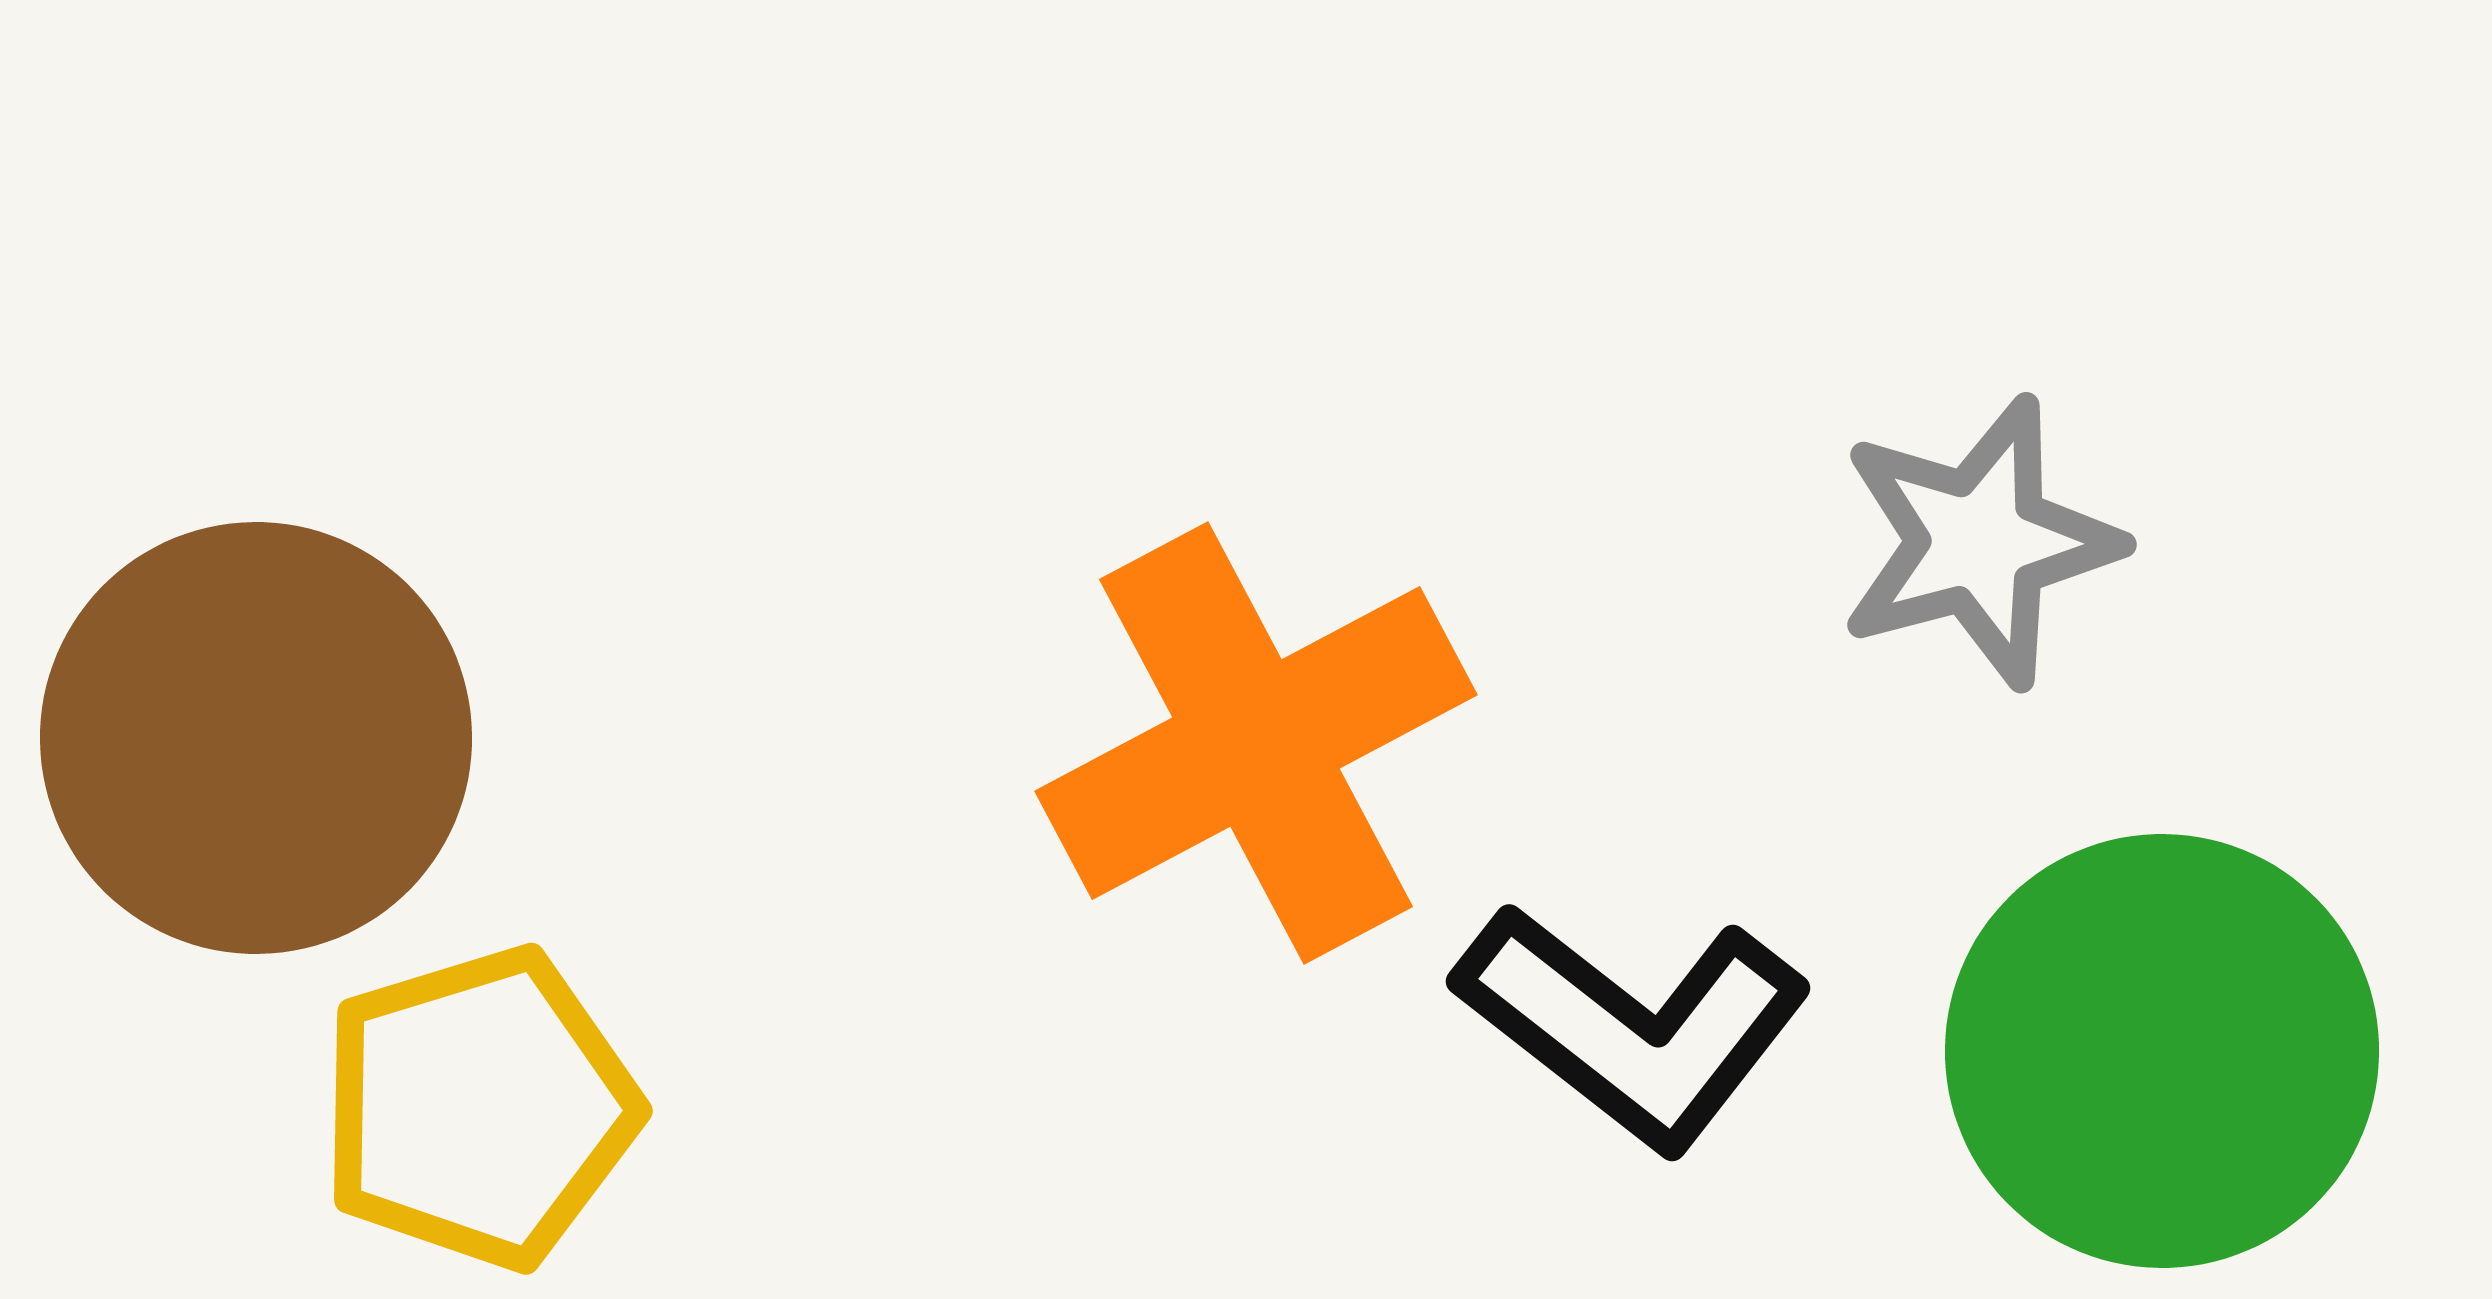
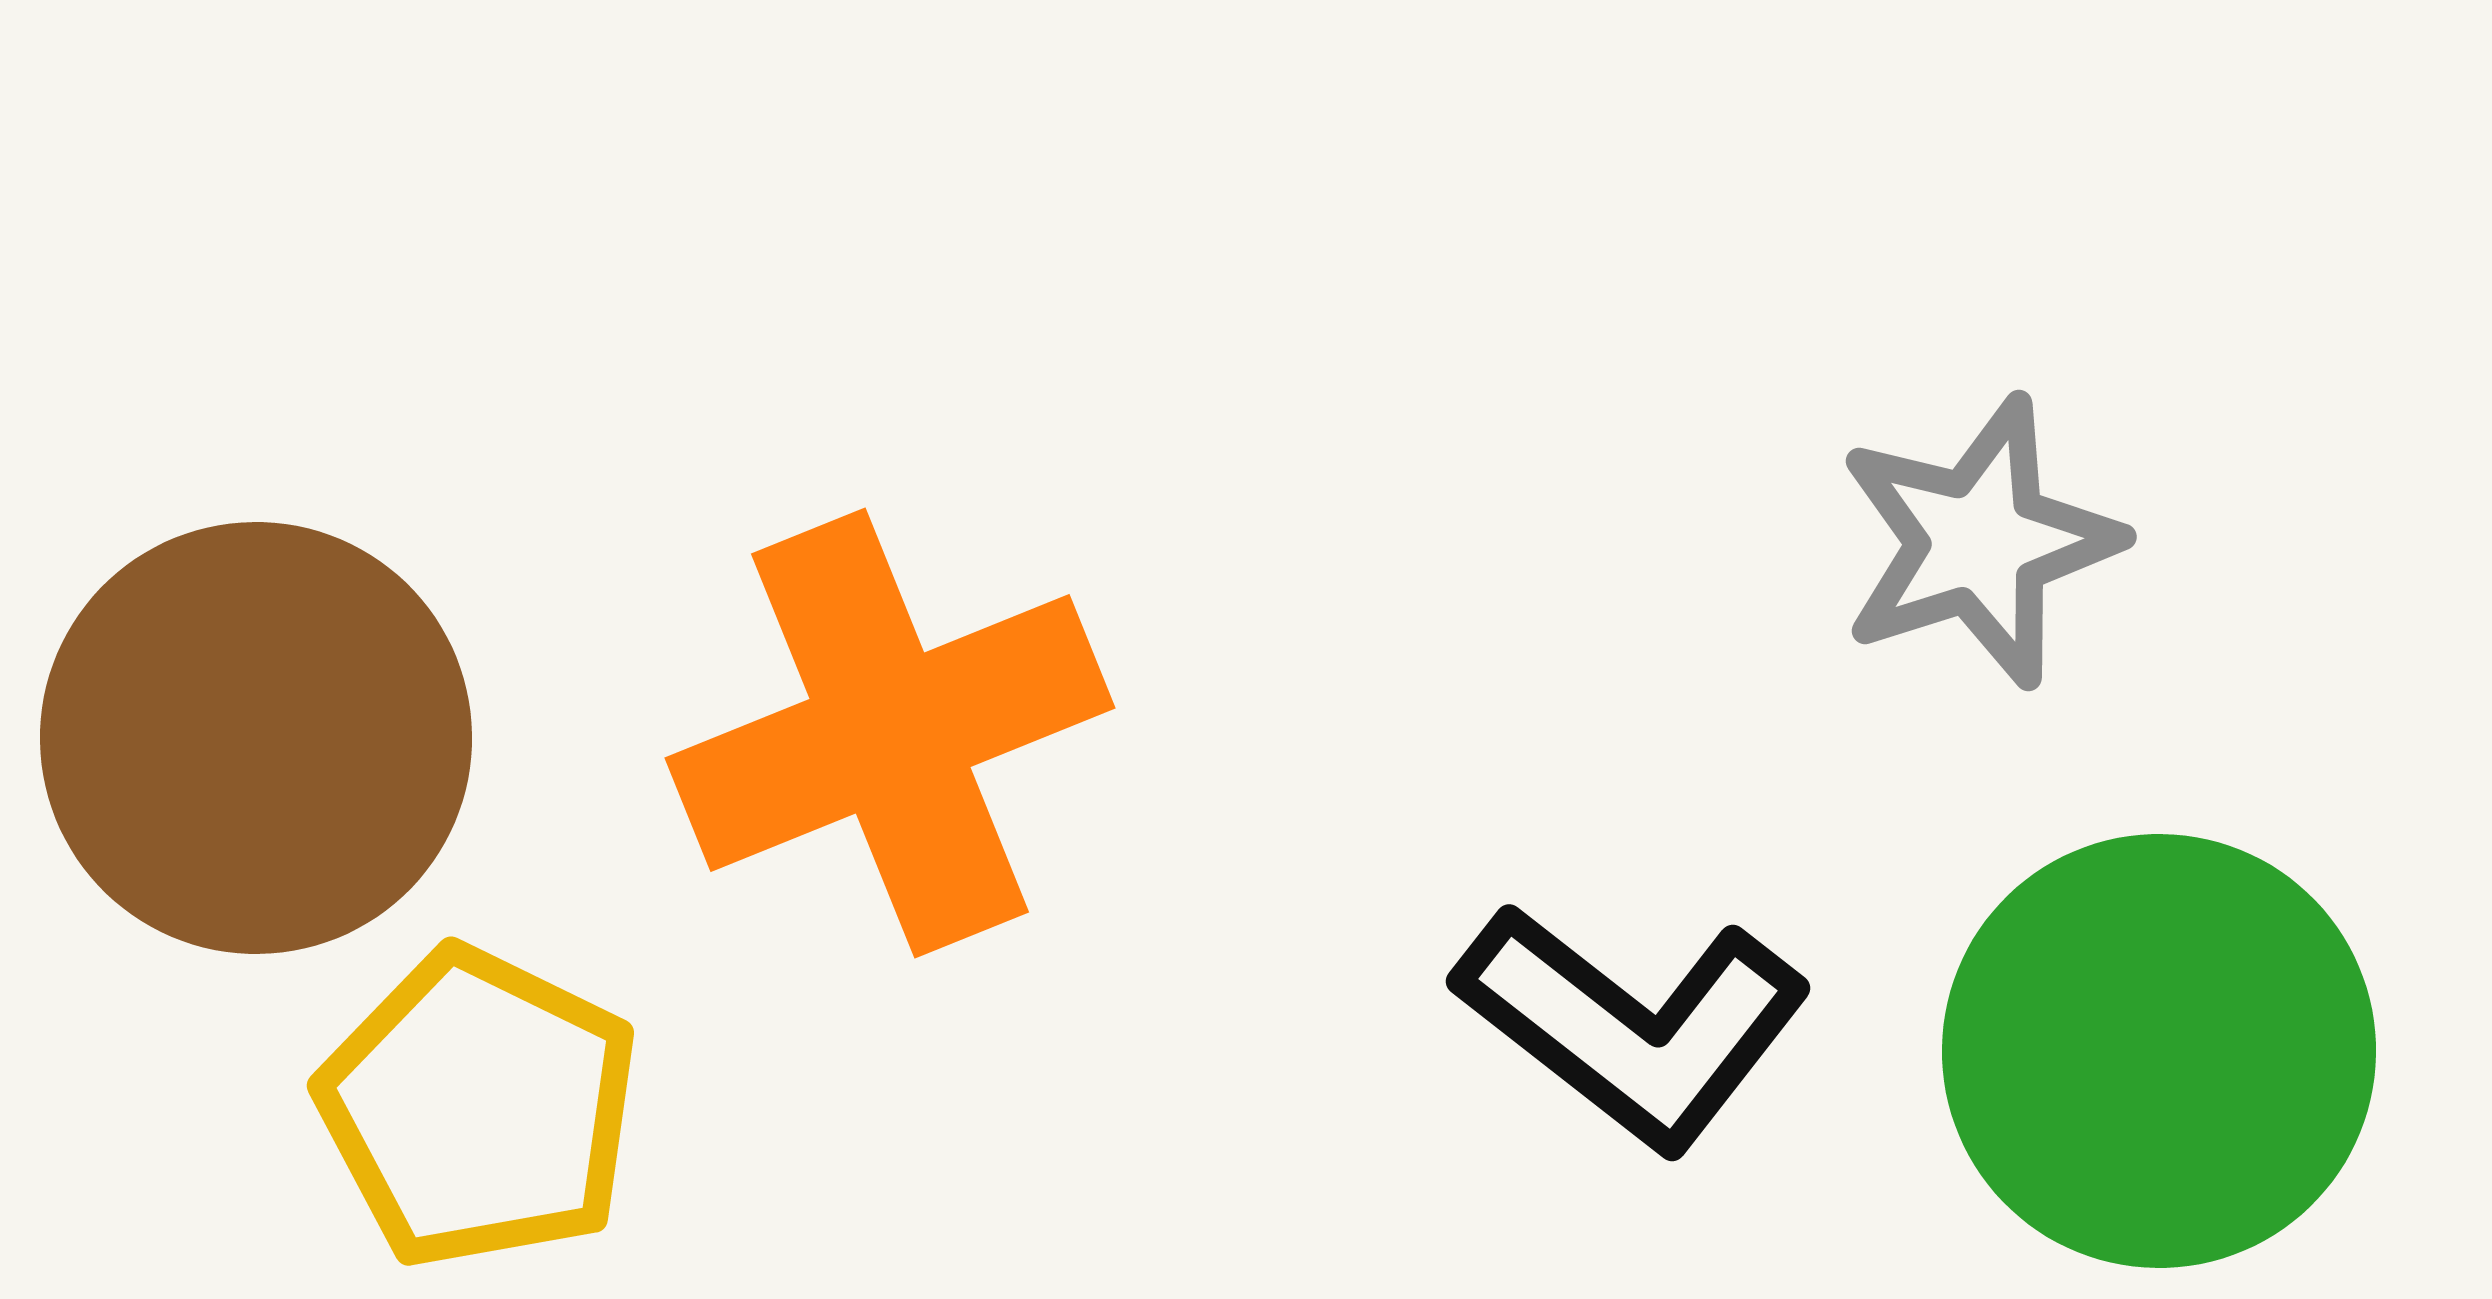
gray star: rotated 3 degrees counterclockwise
orange cross: moved 366 px left, 10 px up; rotated 6 degrees clockwise
green circle: moved 3 px left
yellow pentagon: rotated 29 degrees counterclockwise
